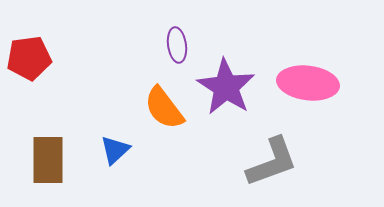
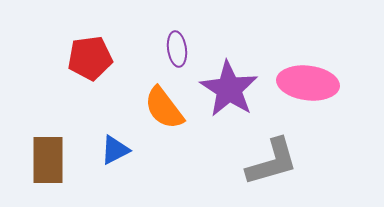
purple ellipse: moved 4 px down
red pentagon: moved 61 px right
purple star: moved 3 px right, 2 px down
blue triangle: rotated 16 degrees clockwise
gray L-shape: rotated 4 degrees clockwise
